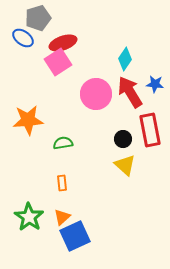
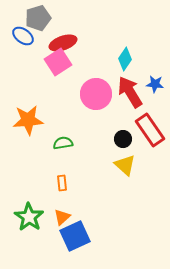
blue ellipse: moved 2 px up
red rectangle: rotated 24 degrees counterclockwise
